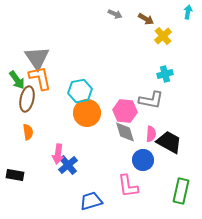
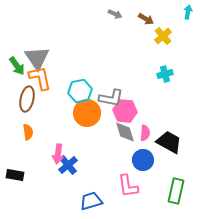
green arrow: moved 14 px up
gray L-shape: moved 40 px left, 2 px up
pink semicircle: moved 6 px left, 1 px up
green rectangle: moved 5 px left
